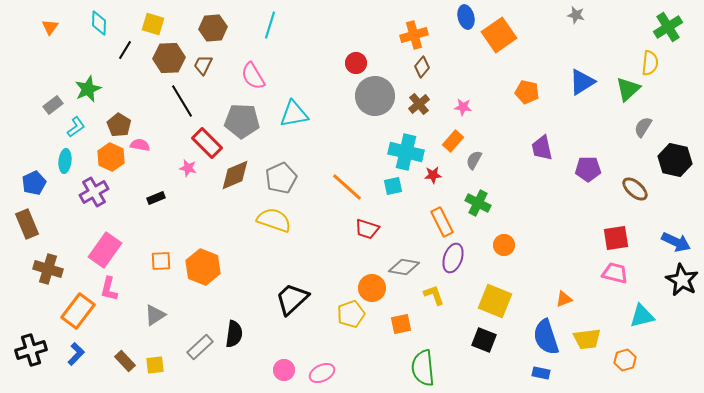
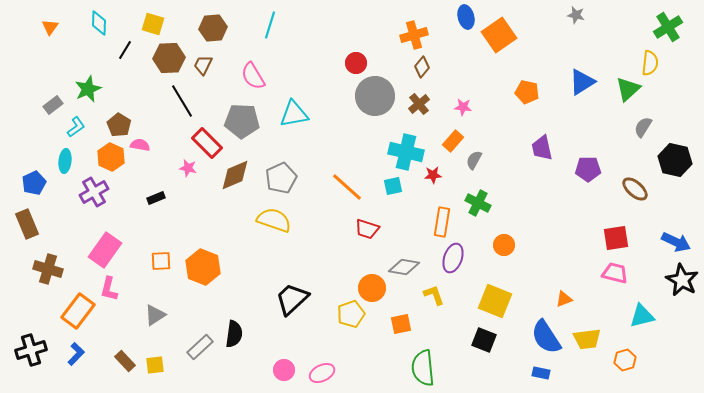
orange rectangle at (442, 222): rotated 36 degrees clockwise
blue semicircle at (546, 337): rotated 15 degrees counterclockwise
